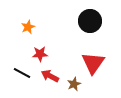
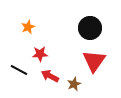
black circle: moved 7 px down
red triangle: moved 1 px right, 2 px up
black line: moved 3 px left, 3 px up
